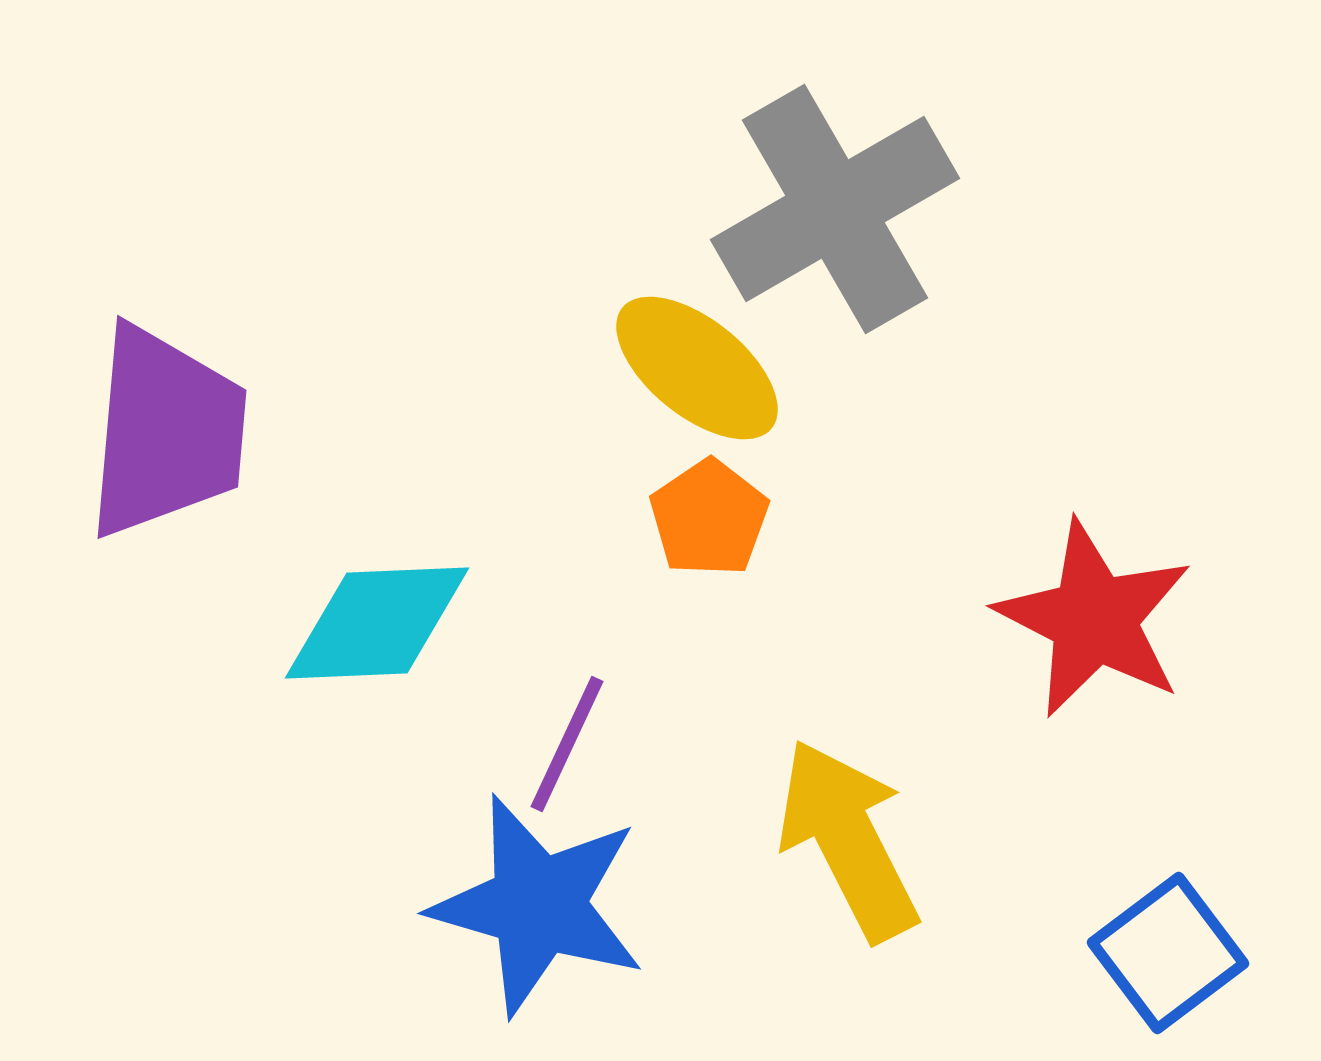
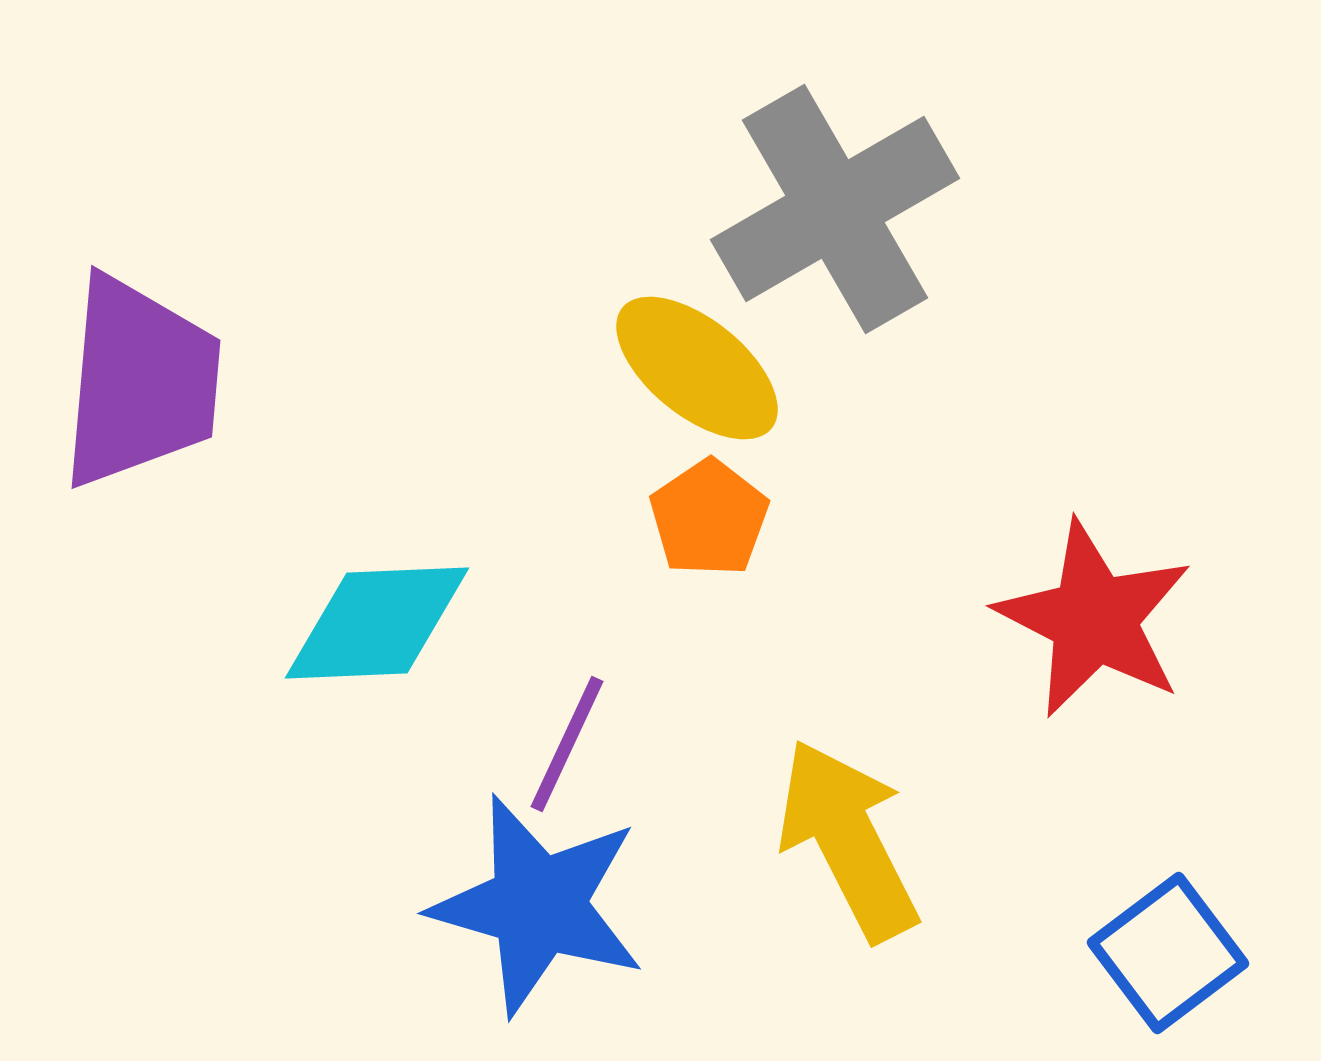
purple trapezoid: moved 26 px left, 50 px up
